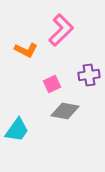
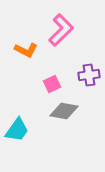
gray diamond: moved 1 px left
